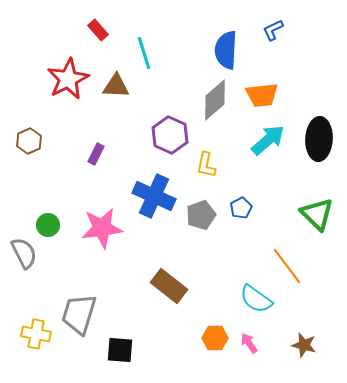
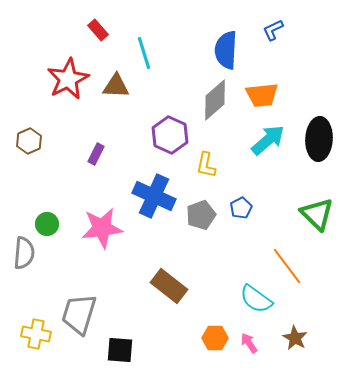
green circle: moved 1 px left, 1 px up
gray semicircle: rotated 32 degrees clockwise
brown star: moved 9 px left, 7 px up; rotated 15 degrees clockwise
